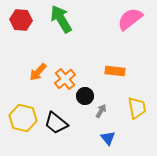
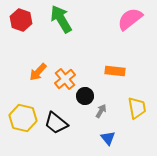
red hexagon: rotated 15 degrees clockwise
